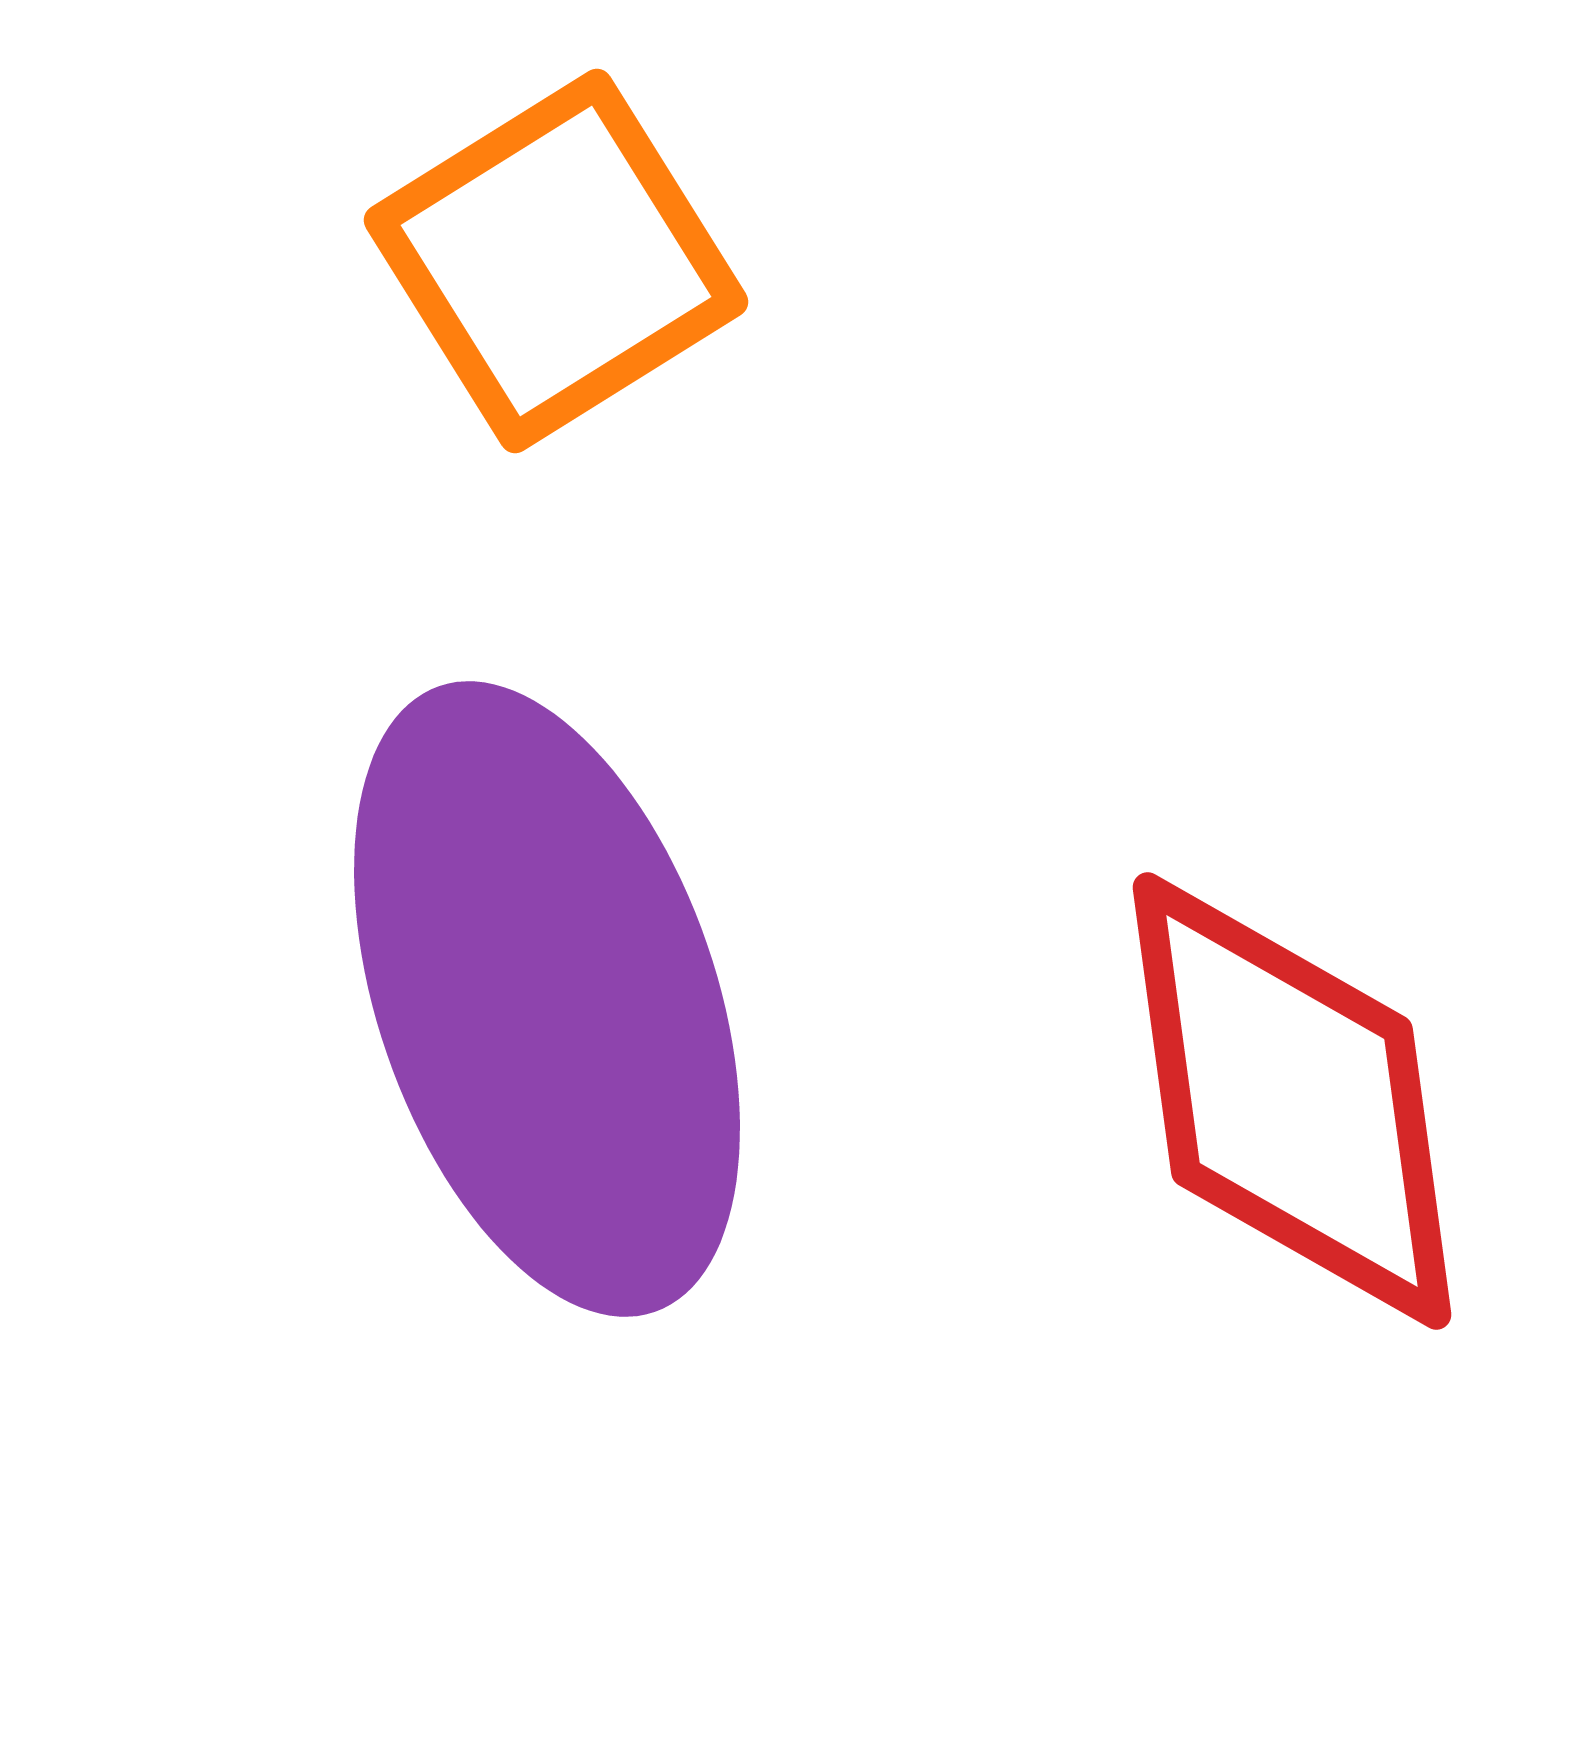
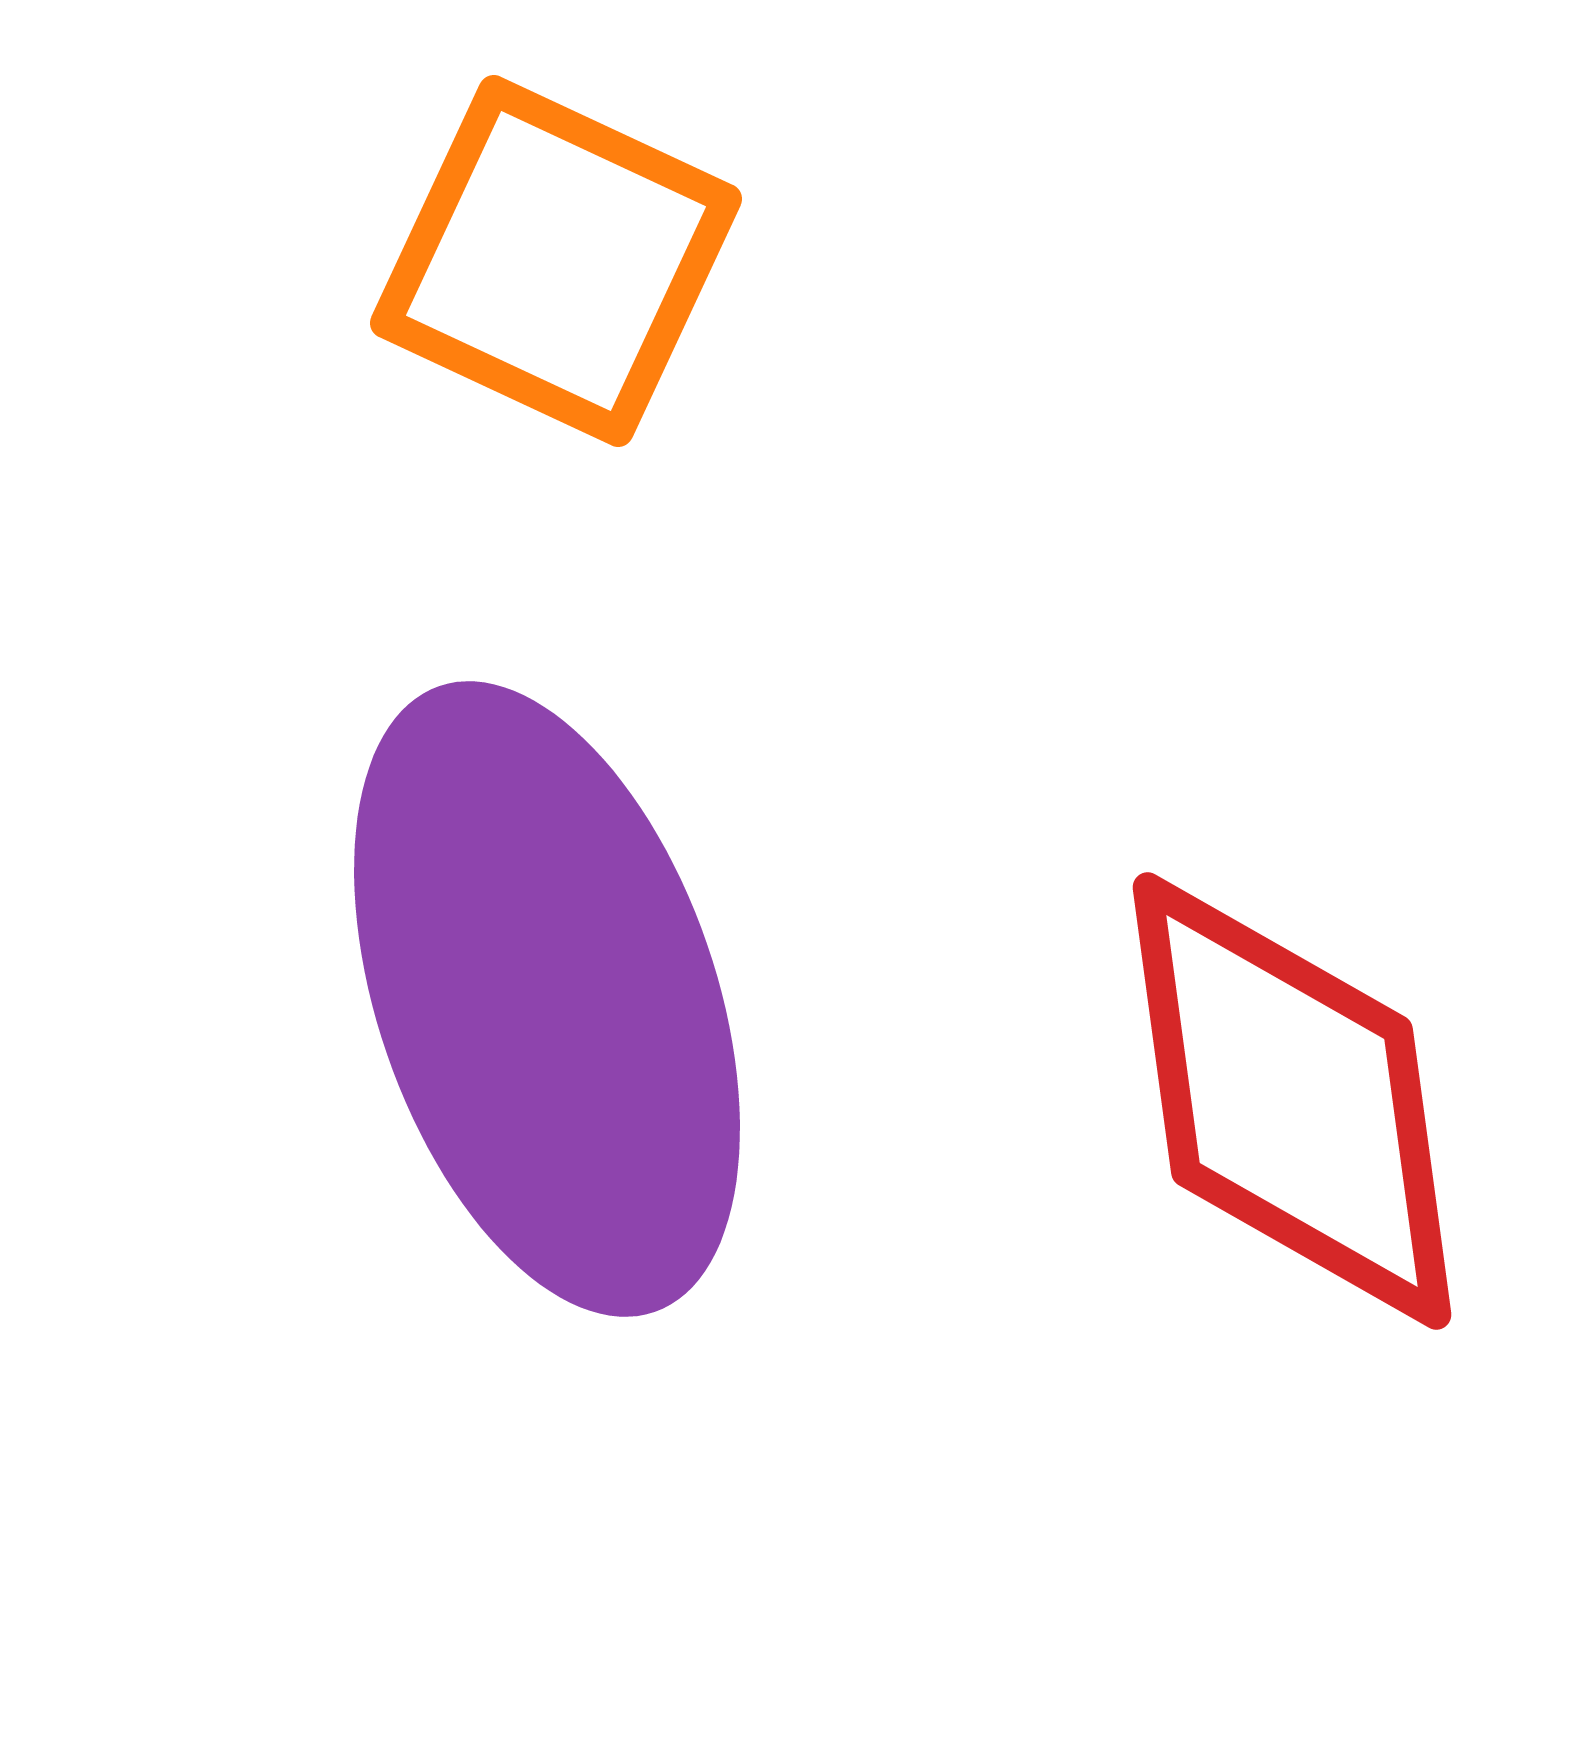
orange square: rotated 33 degrees counterclockwise
